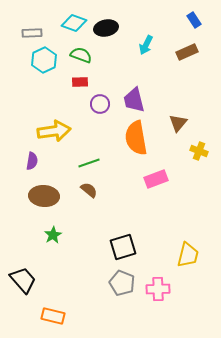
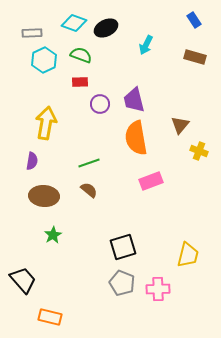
black ellipse: rotated 15 degrees counterclockwise
brown rectangle: moved 8 px right, 5 px down; rotated 40 degrees clockwise
brown triangle: moved 2 px right, 2 px down
yellow arrow: moved 8 px left, 8 px up; rotated 72 degrees counterclockwise
pink rectangle: moved 5 px left, 2 px down
orange rectangle: moved 3 px left, 1 px down
